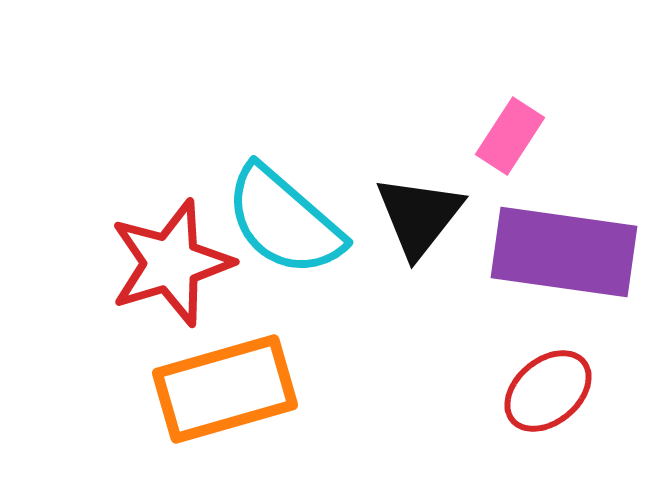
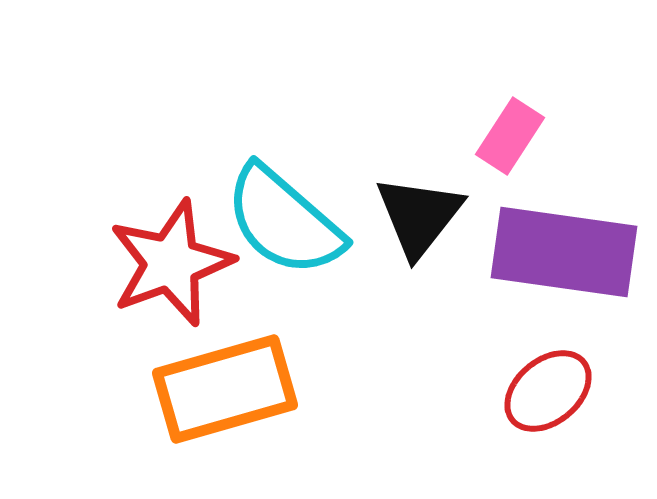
red star: rotated 3 degrees counterclockwise
